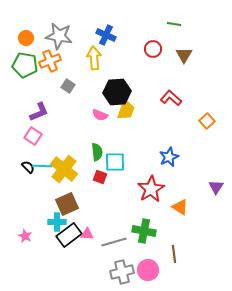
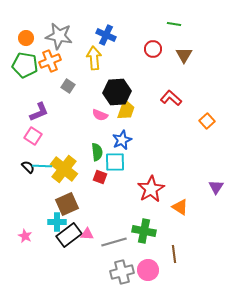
blue star: moved 47 px left, 17 px up
